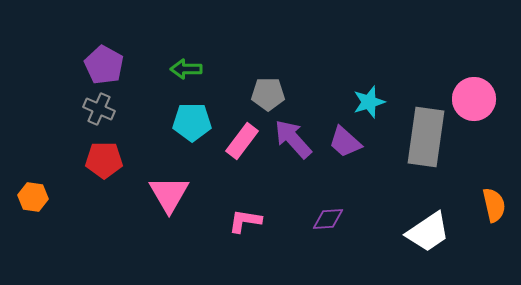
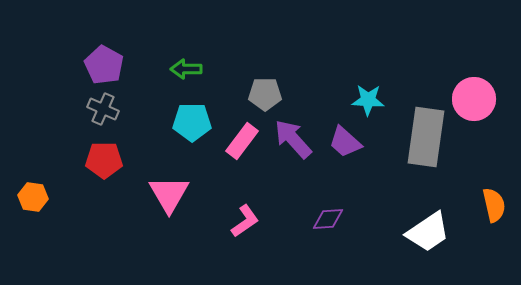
gray pentagon: moved 3 px left
cyan star: moved 1 px left, 2 px up; rotated 20 degrees clockwise
gray cross: moved 4 px right
pink L-shape: rotated 136 degrees clockwise
